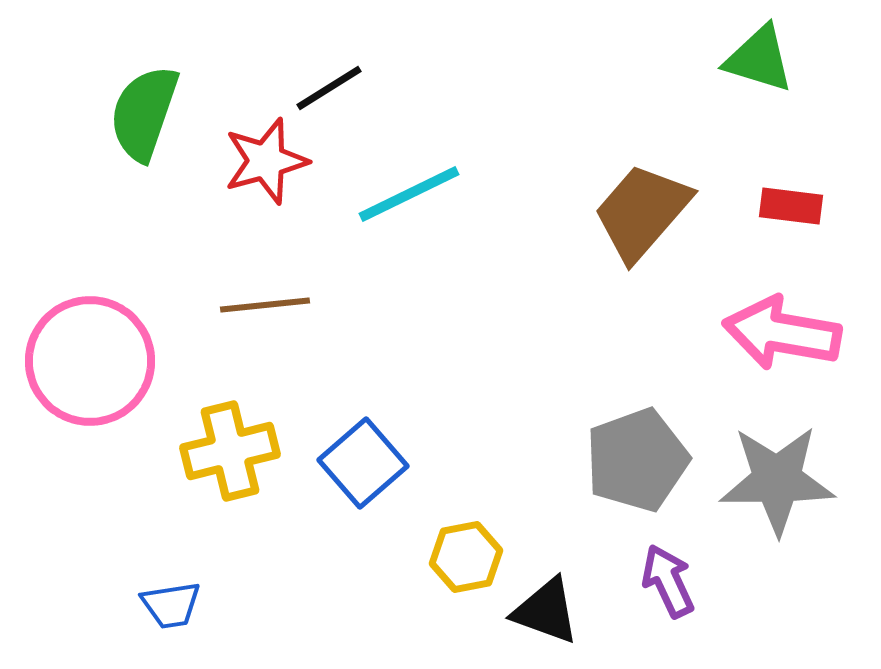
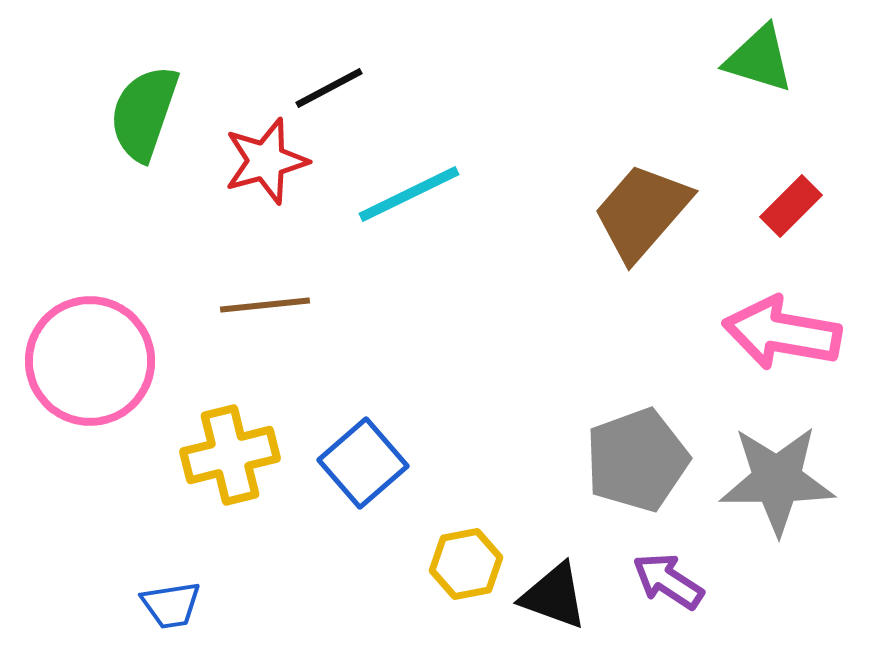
black line: rotated 4 degrees clockwise
red rectangle: rotated 52 degrees counterclockwise
yellow cross: moved 4 px down
yellow hexagon: moved 7 px down
purple arrow: rotated 32 degrees counterclockwise
black triangle: moved 8 px right, 15 px up
